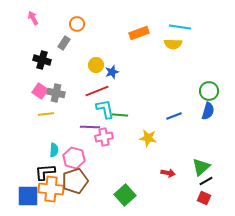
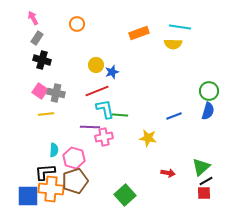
gray rectangle: moved 27 px left, 5 px up
red square: moved 5 px up; rotated 24 degrees counterclockwise
